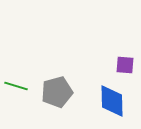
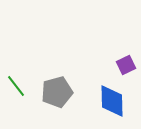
purple square: moved 1 px right; rotated 30 degrees counterclockwise
green line: rotated 35 degrees clockwise
